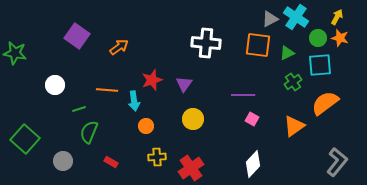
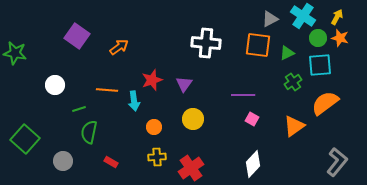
cyan cross: moved 7 px right, 1 px up
orange circle: moved 8 px right, 1 px down
green semicircle: rotated 10 degrees counterclockwise
